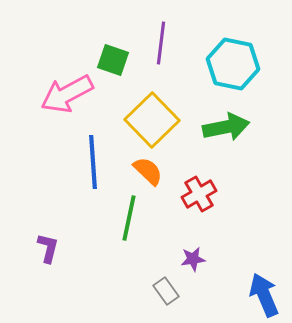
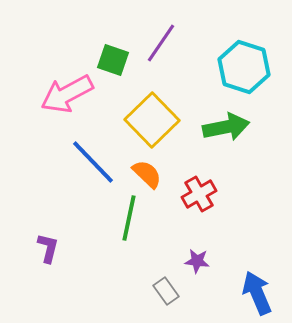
purple line: rotated 27 degrees clockwise
cyan hexagon: moved 11 px right, 3 px down; rotated 6 degrees clockwise
blue line: rotated 40 degrees counterclockwise
orange semicircle: moved 1 px left, 3 px down
purple star: moved 4 px right, 2 px down; rotated 15 degrees clockwise
blue arrow: moved 7 px left, 2 px up
